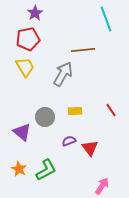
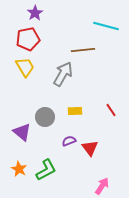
cyan line: moved 7 px down; rotated 55 degrees counterclockwise
